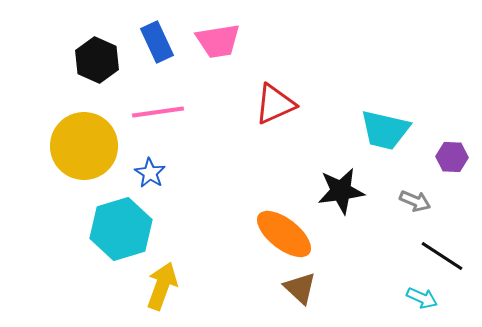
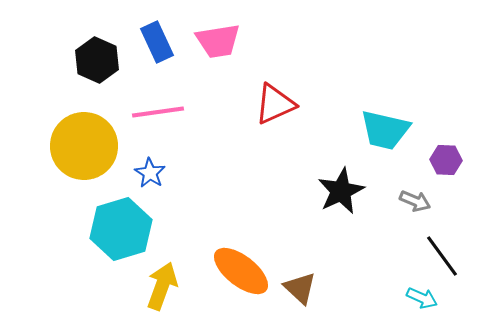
purple hexagon: moved 6 px left, 3 px down
black star: rotated 18 degrees counterclockwise
orange ellipse: moved 43 px left, 37 px down
black line: rotated 21 degrees clockwise
